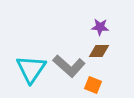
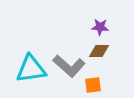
cyan triangle: rotated 48 degrees clockwise
orange square: rotated 30 degrees counterclockwise
